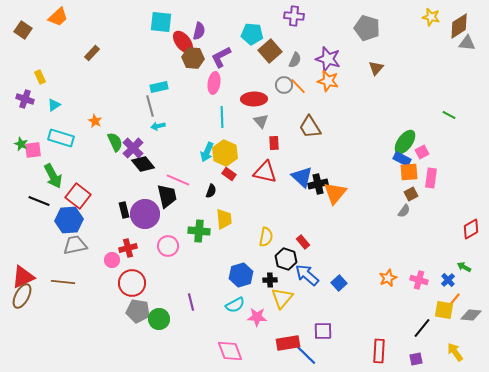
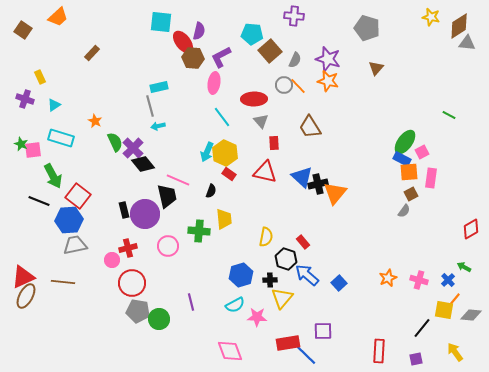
cyan line at (222, 117): rotated 35 degrees counterclockwise
brown ellipse at (22, 296): moved 4 px right
